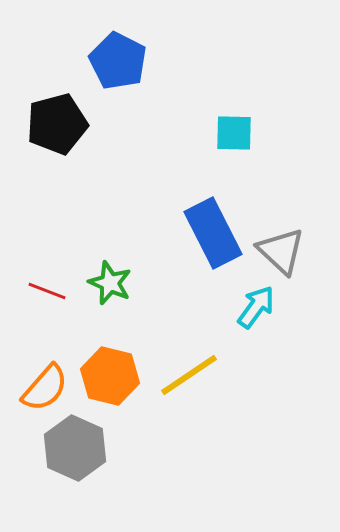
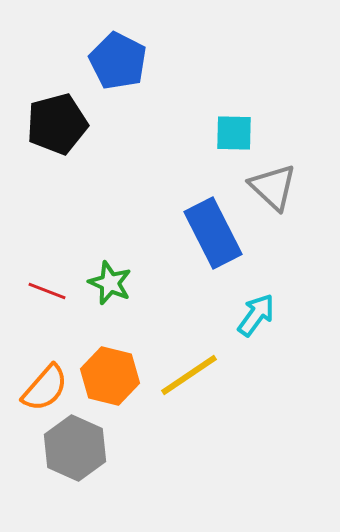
gray triangle: moved 8 px left, 64 px up
cyan arrow: moved 8 px down
